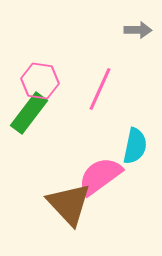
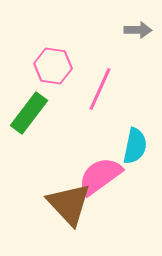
pink hexagon: moved 13 px right, 15 px up
